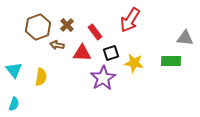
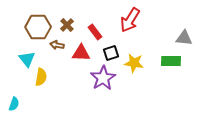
brown hexagon: rotated 20 degrees clockwise
gray triangle: moved 1 px left
red triangle: moved 1 px left
cyan triangle: moved 13 px right, 11 px up
